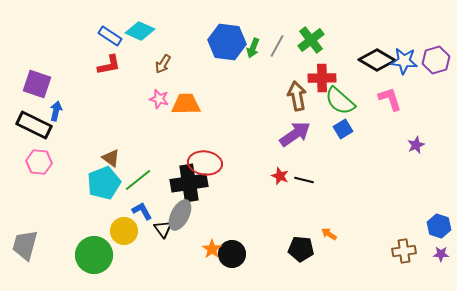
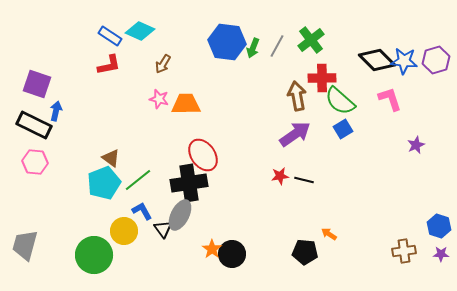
black diamond at (377, 60): rotated 15 degrees clockwise
pink hexagon at (39, 162): moved 4 px left
red ellipse at (205, 163): moved 2 px left, 8 px up; rotated 48 degrees clockwise
red star at (280, 176): rotated 30 degrees counterclockwise
black pentagon at (301, 249): moved 4 px right, 3 px down
